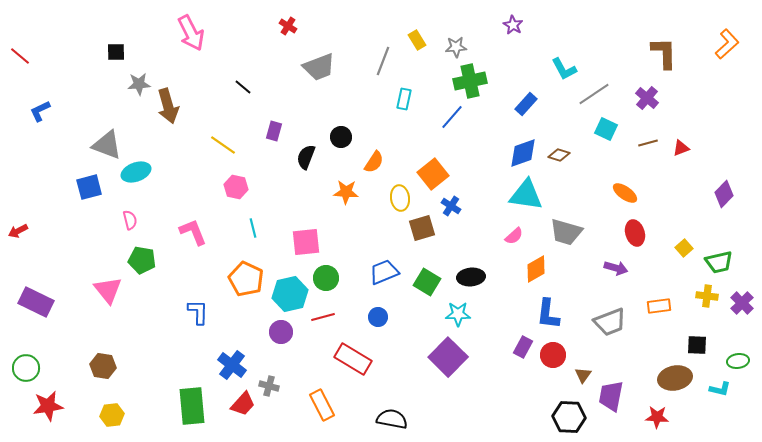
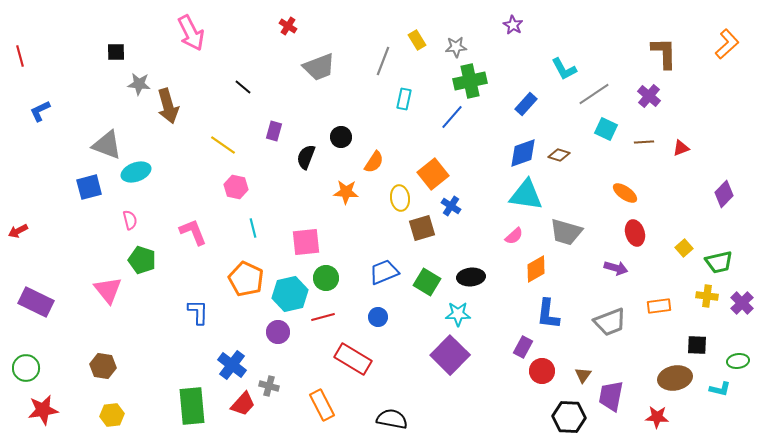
red line at (20, 56): rotated 35 degrees clockwise
gray star at (139, 84): rotated 10 degrees clockwise
purple cross at (647, 98): moved 2 px right, 2 px up
brown line at (648, 143): moved 4 px left, 1 px up; rotated 12 degrees clockwise
green pentagon at (142, 260): rotated 8 degrees clockwise
purple circle at (281, 332): moved 3 px left
red circle at (553, 355): moved 11 px left, 16 px down
purple square at (448, 357): moved 2 px right, 2 px up
red star at (48, 406): moved 5 px left, 4 px down
